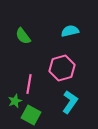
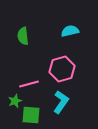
green semicircle: rotated 30 degrees clockwise
pink hexagon: moved 1 px down
pink line: rotated 66 degrees clockwise
cyan L-shape: moved 9 px left
green square: rotated 24 degrees counterclockwise
